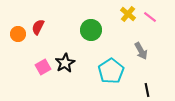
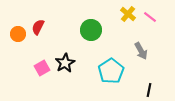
pink square: moved 1 px left, 1 px down
black line: moved 2 px right; rotated 24 degrees clockwise
